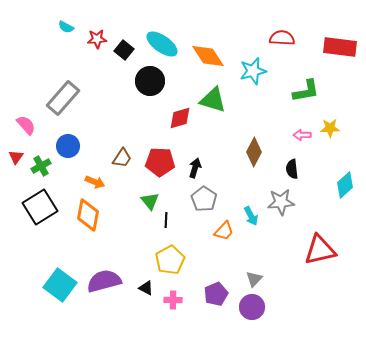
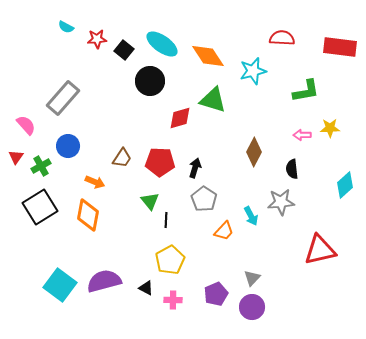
gray triangle at (254, 279): moved 2 px left, 1 px up
